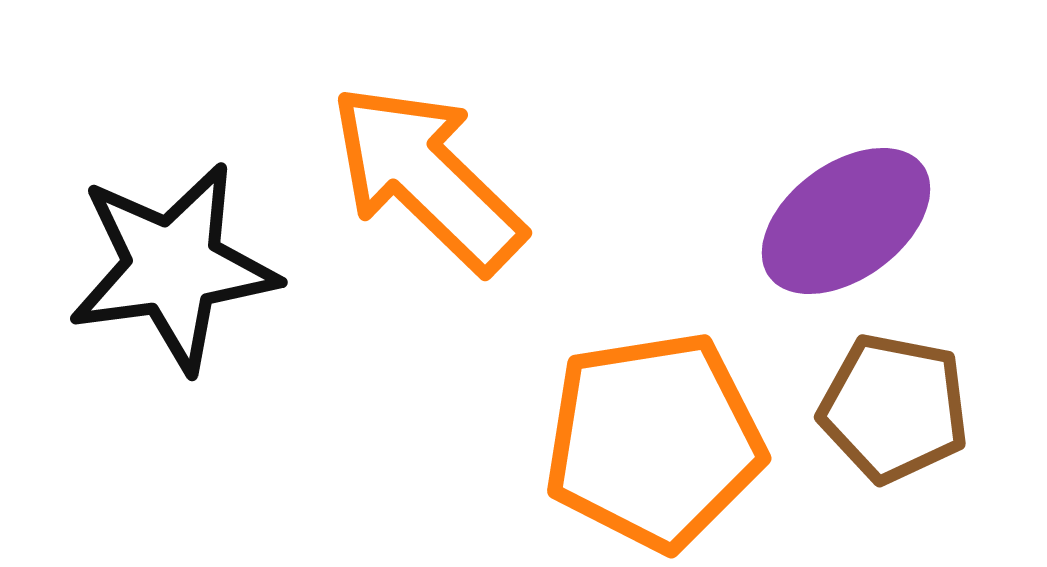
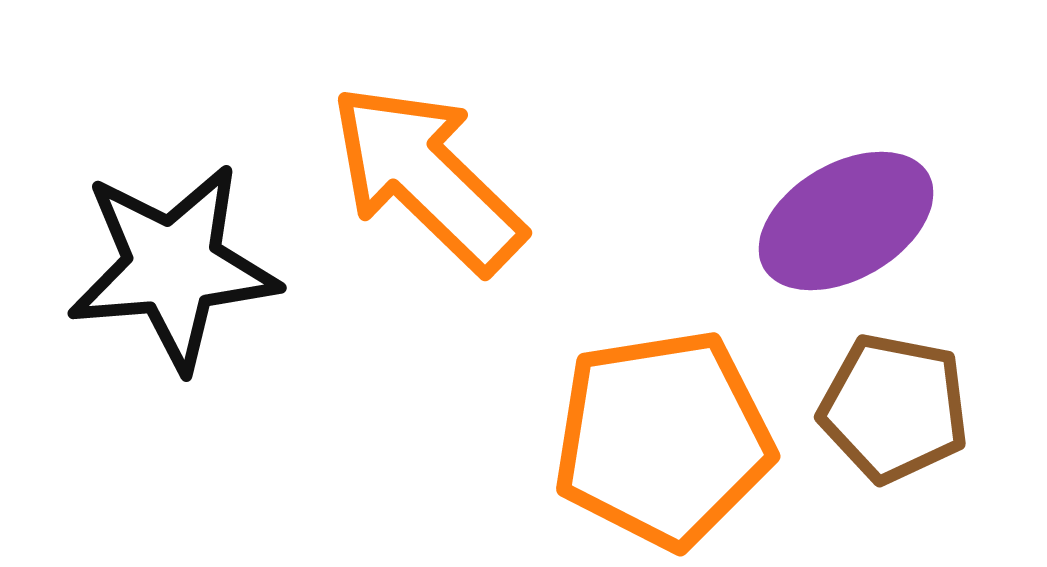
purple ellipse: rotated 6 degrees clockwise
black star: rotated 3 degrees clockwise
orange pentagon: moved 9 px right, 2 px up
